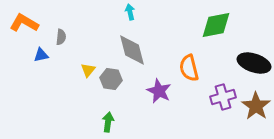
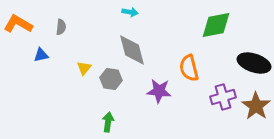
cyan arrow: rotated 112 degrees clockwise
orange L-shape: moved 6 px left, 1 px down
gray semicircle: moved 10 px up
yellow triangle: moved 4 px left, 2 px up
purple star: rotated 20 degrees counterclockwise
